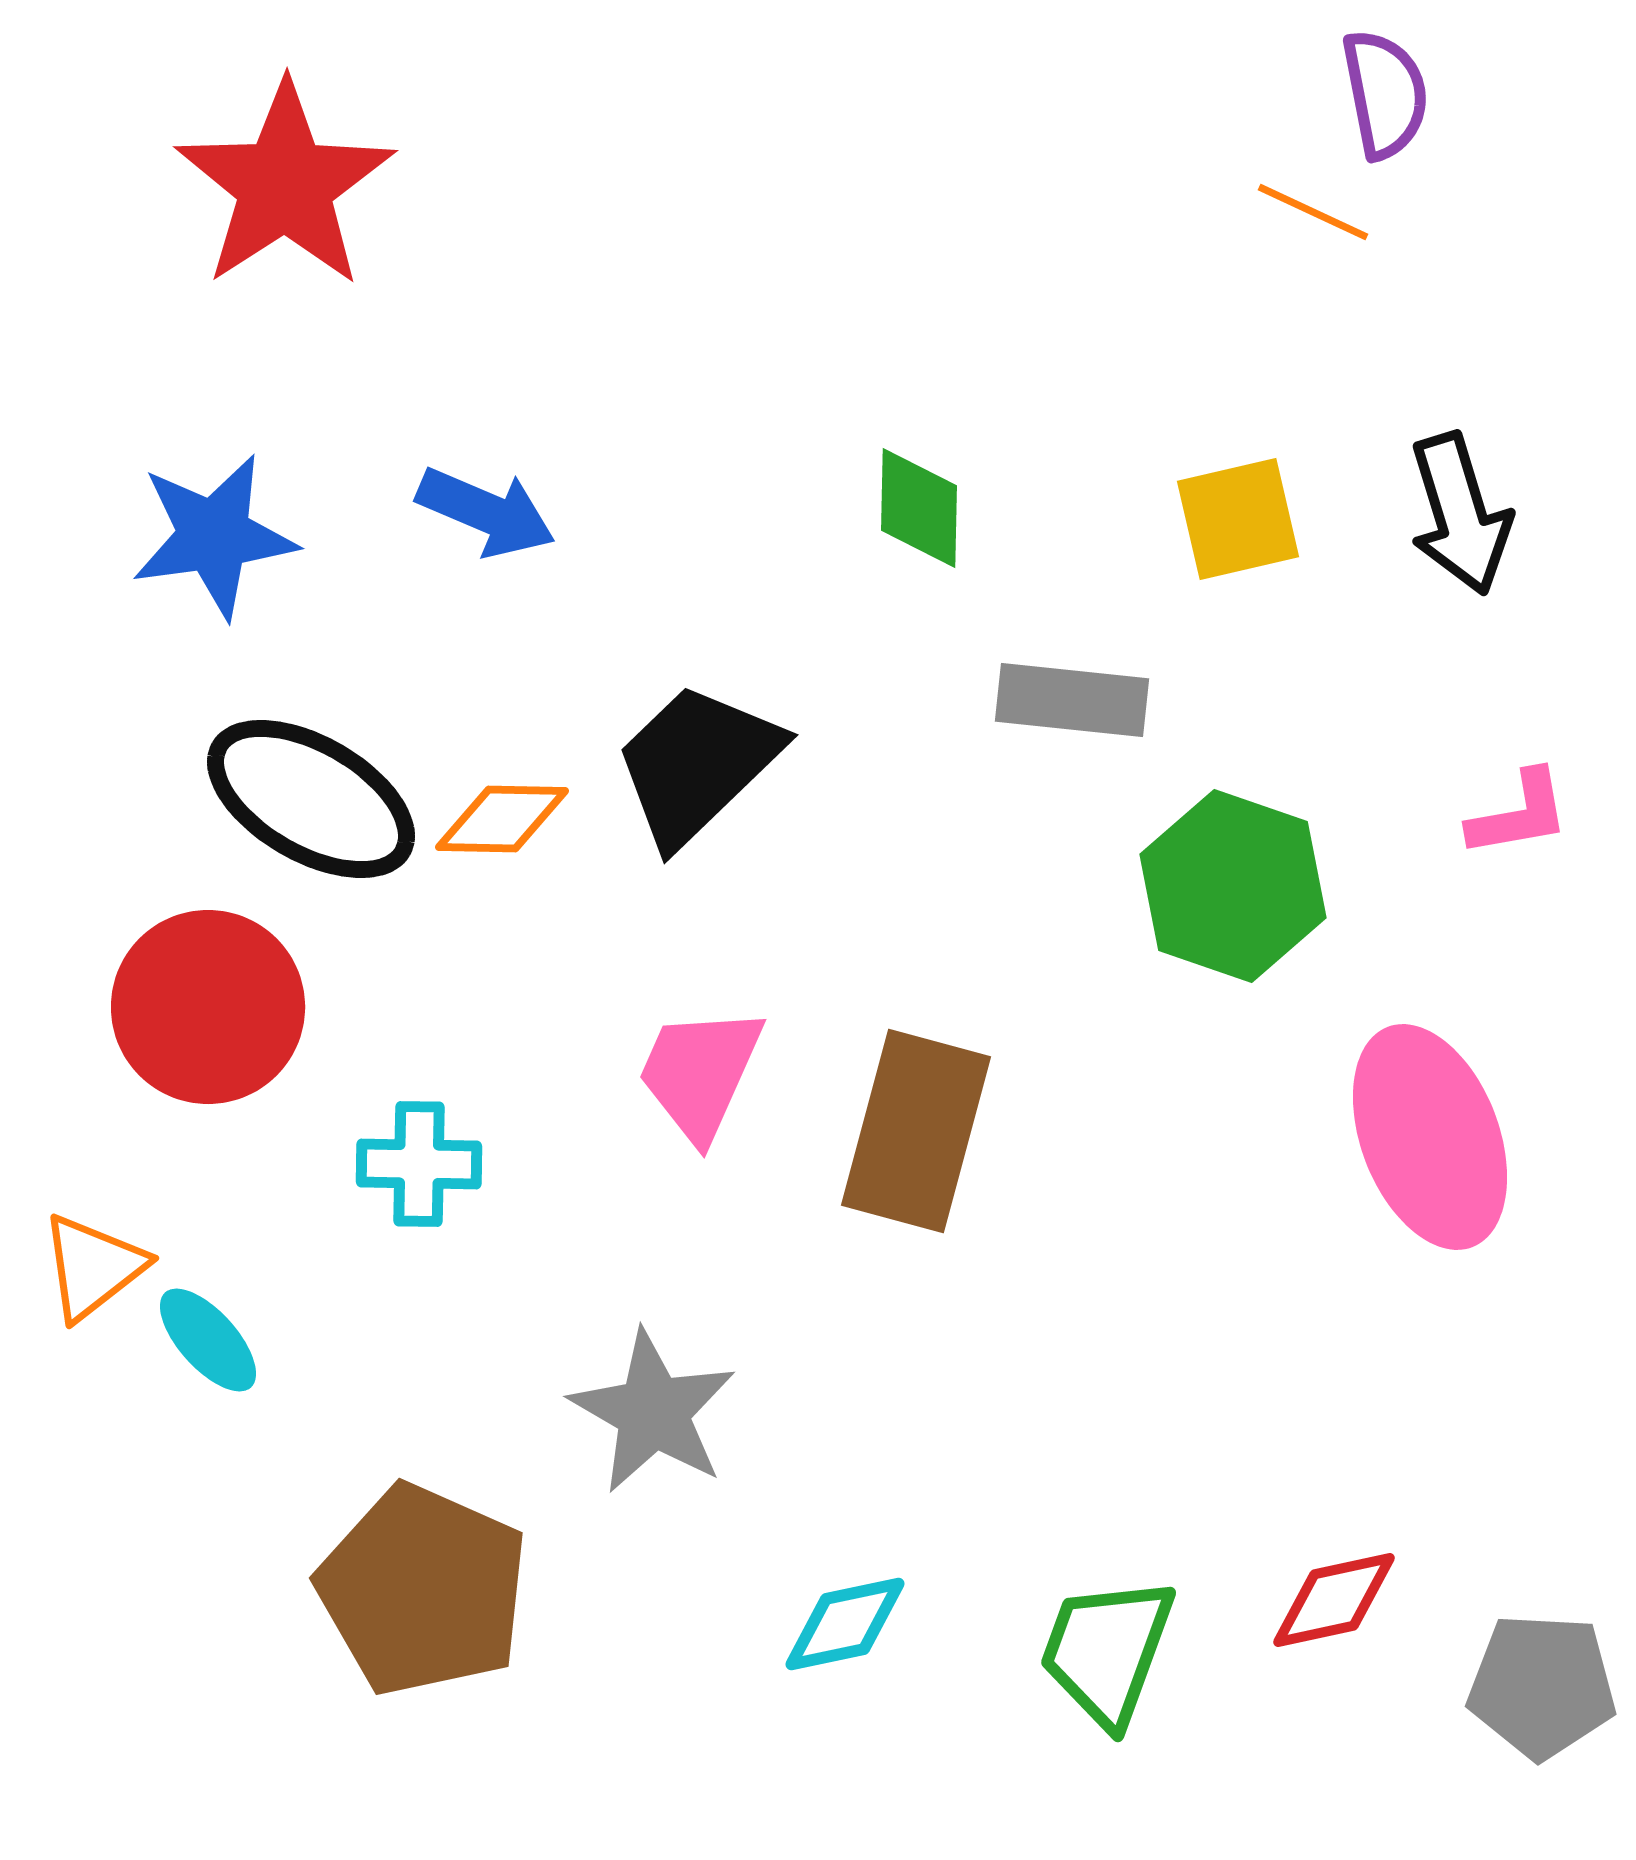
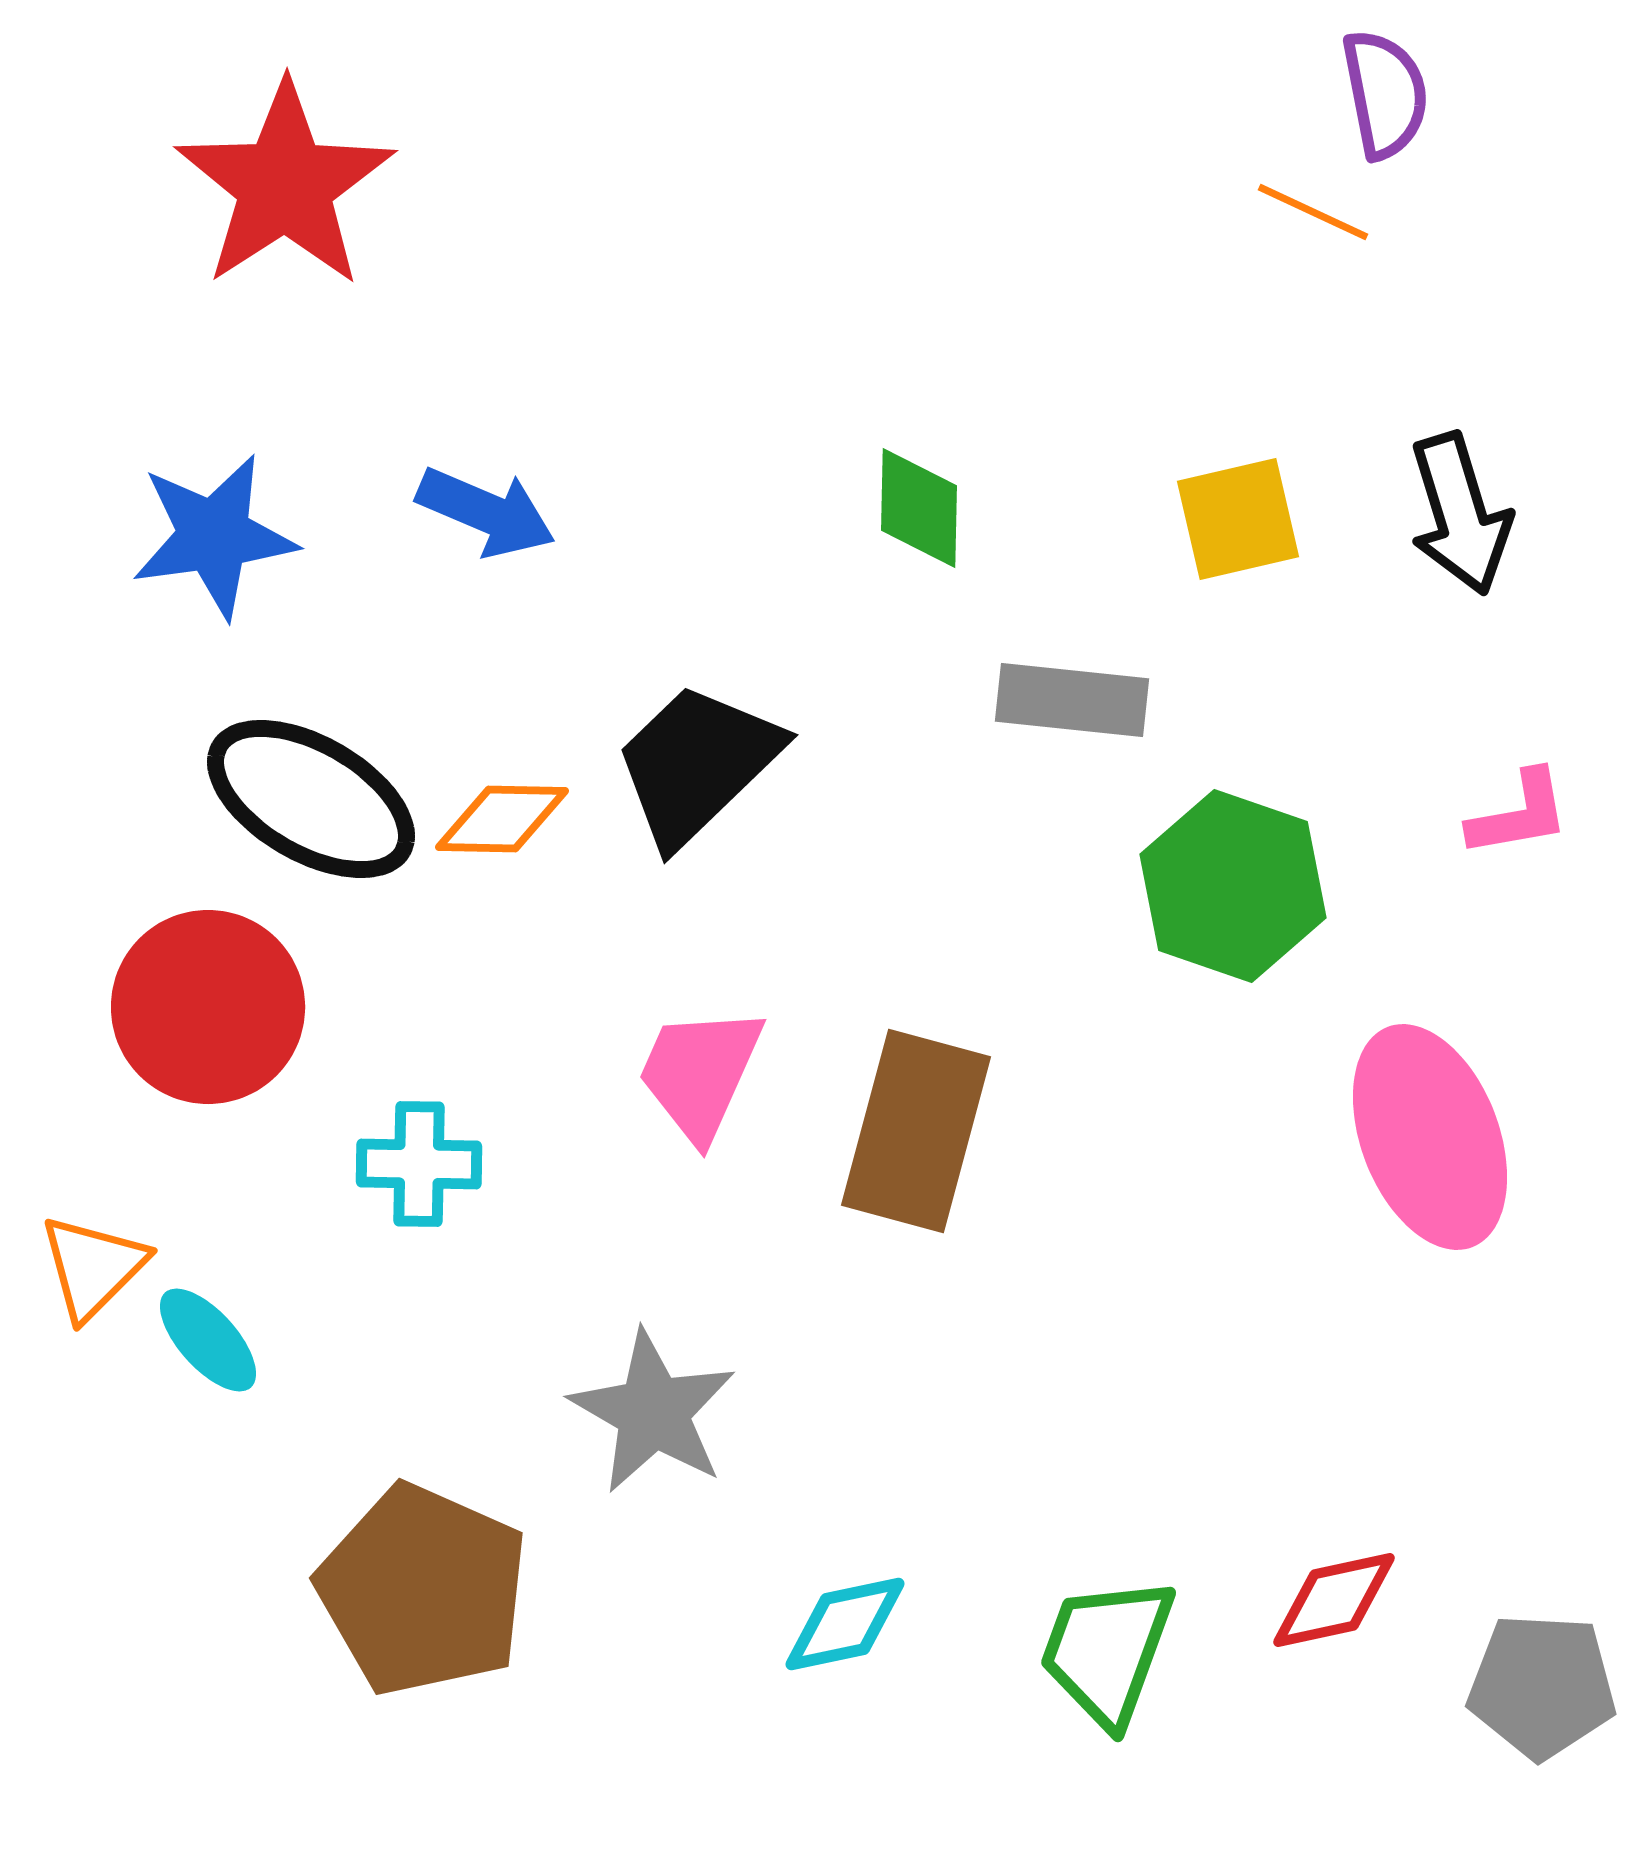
orange triangle: rotated 7 degrees counterclockwise
